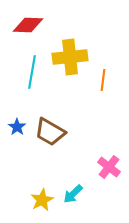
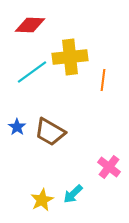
red diamond: moved 2 px right
cyan line: rotated 44 degrees clockwise
